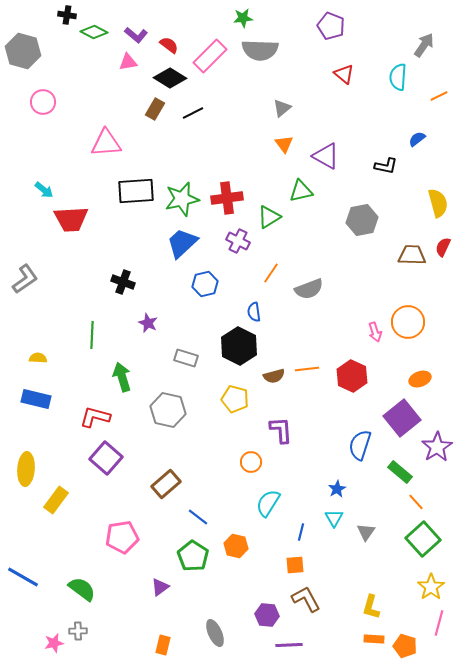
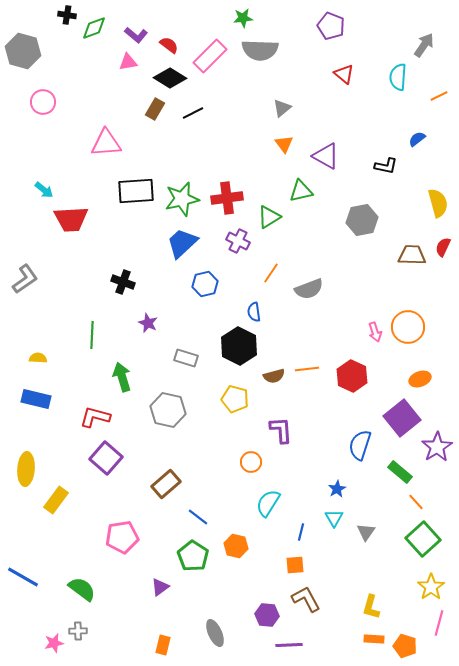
green diamond at (94, 32): moved 4 px up; rotated 48 degrees counterclockwise
orange circle at (408, 322): moved 5 px down
